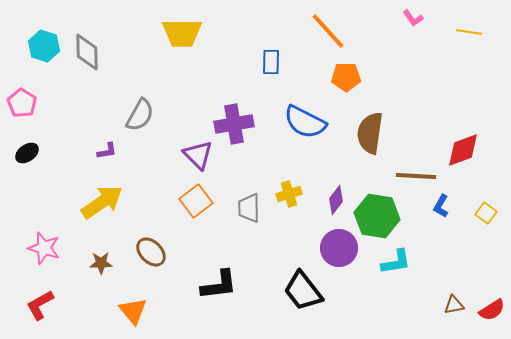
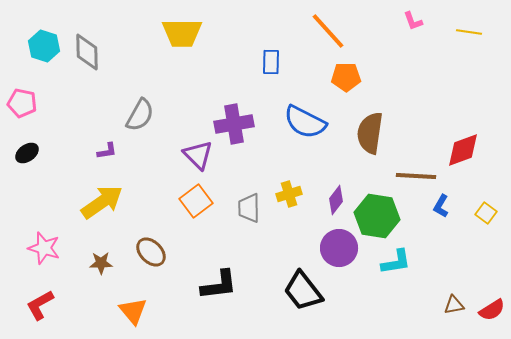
pink L-shape: moved 3 px down; rotated 15 degrees clockwise
pink pentagon: rotated 20 degrees counterclockwise
